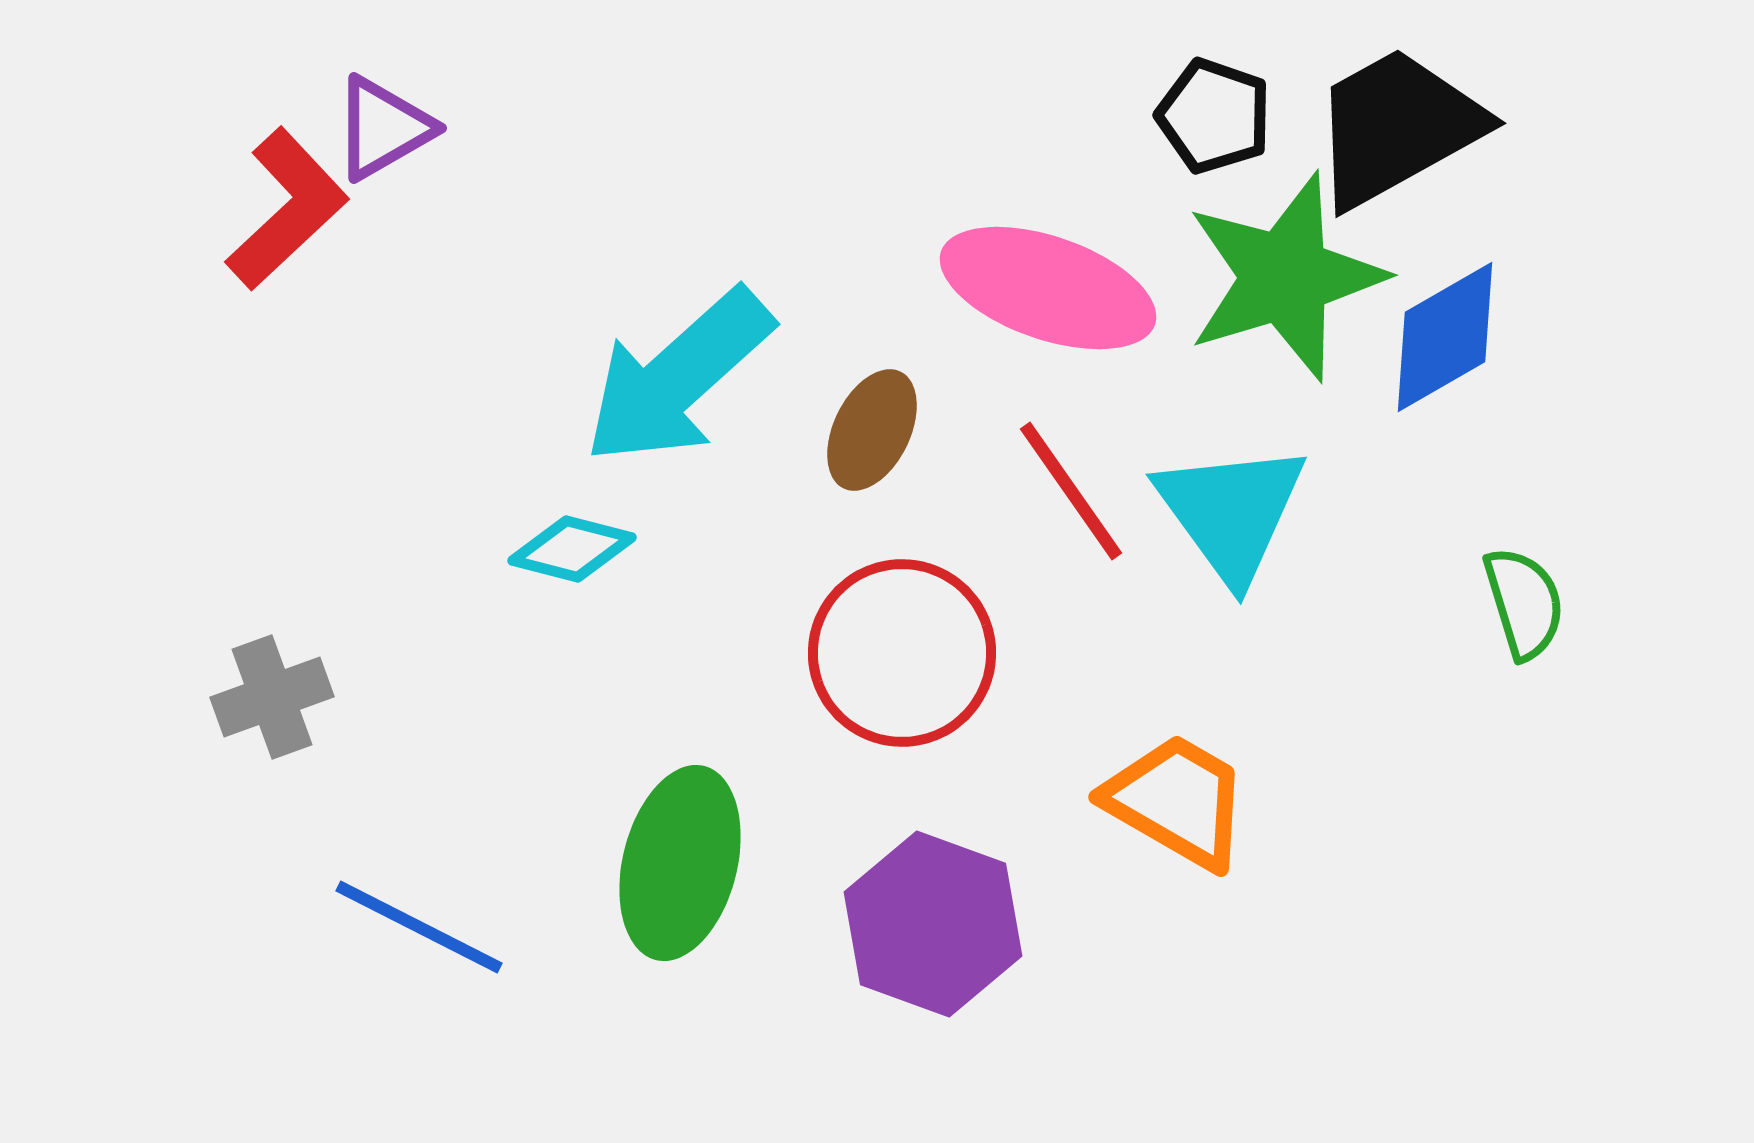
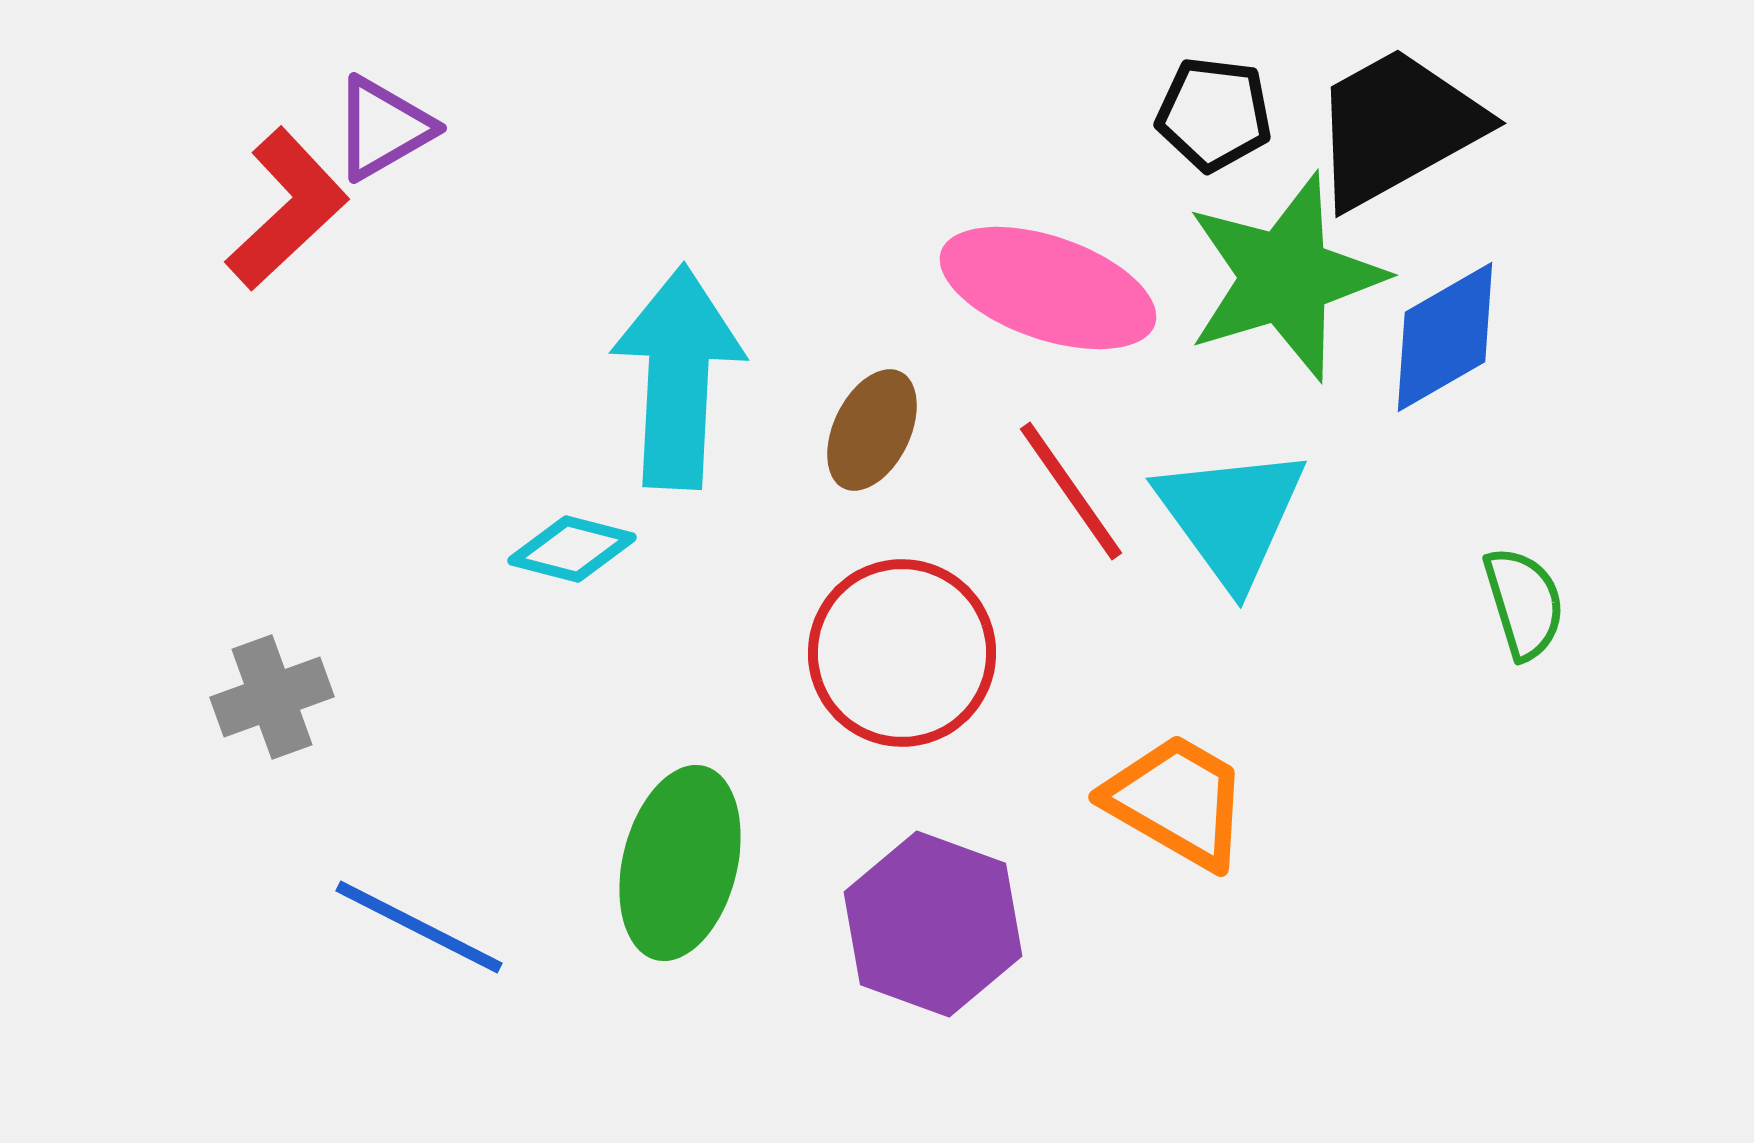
black pentagon: moved 2 px up; rotated 12 degrees counterclockwise
cyan arrow: rotated 135 degrees clockwise
cyan triangle: moved 4 px down
